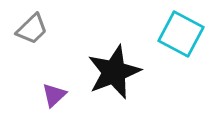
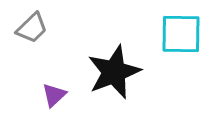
gray trapezoid: moved 1 px up
cyan square: rotated 27 degrees counterclockwise
